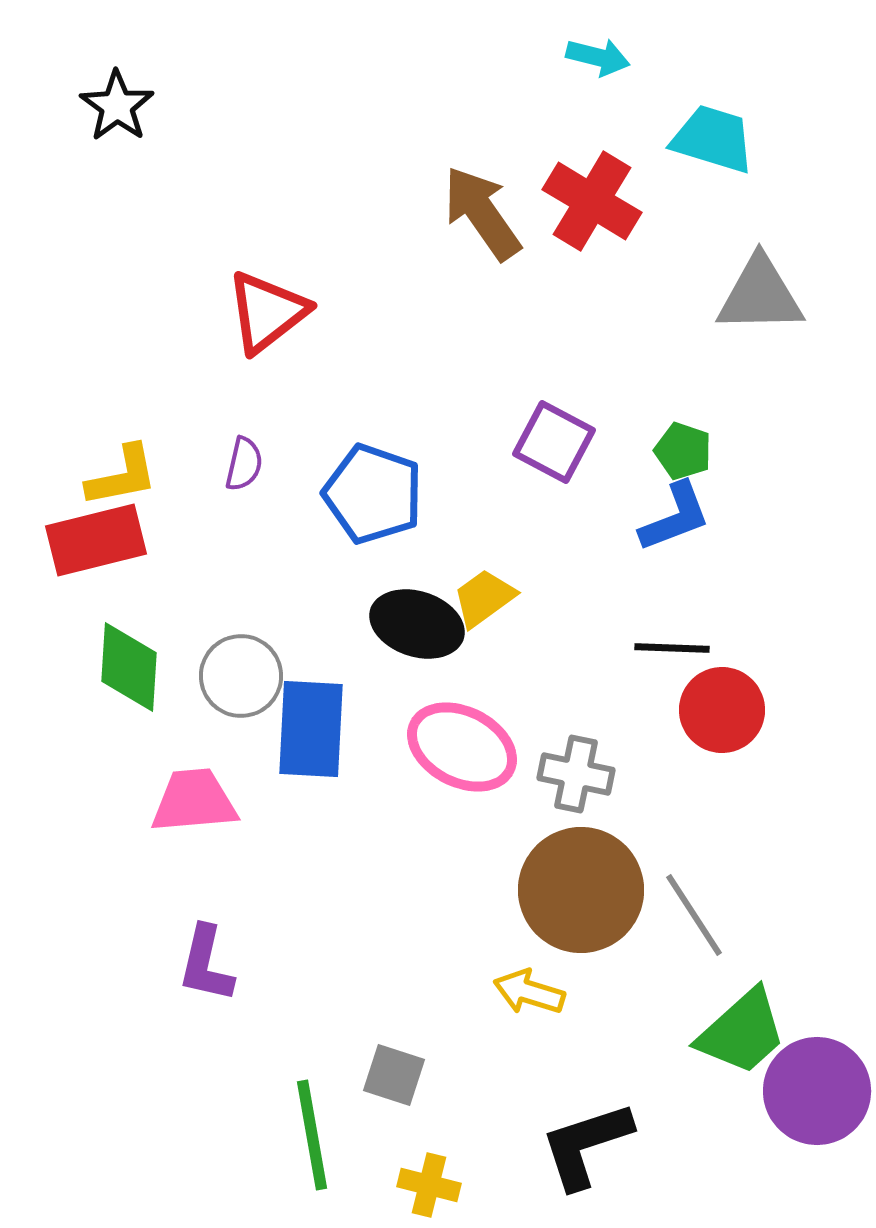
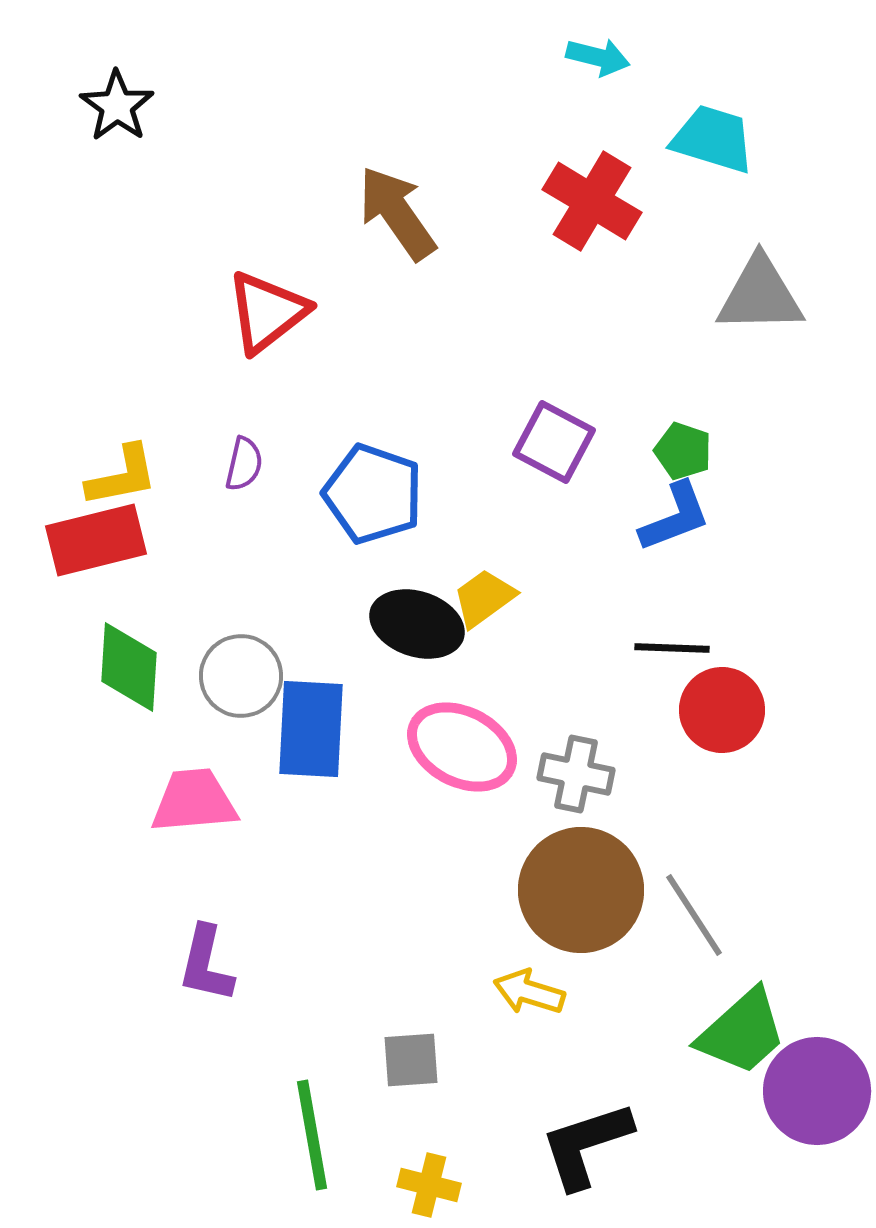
brown arrow: moved 85 px left
gray square: moved 17 px right, 15 px up; rotated 22 degrees counterclockwise
